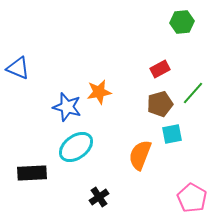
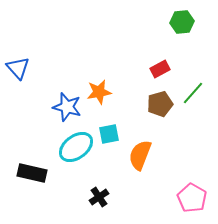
blue triangle: rotated 25 degrees clockwise
cyan square: moved 63 px left
black rectangle: rotated 16 degrees clockwise
